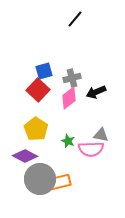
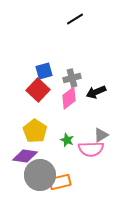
black line: rotated 18 degrees clockwise
yellow pentagon: moved 1 px left, 2 px down
gray triangle: rotated 42 degrees counterclockwise
green star: moved 1 px left, 1 px up
purple diamond: rotated 20 degrees counterclockwise
gray circle: moved 4 px up
